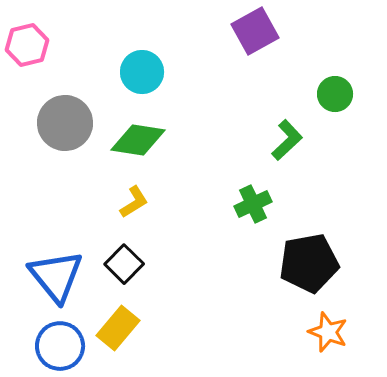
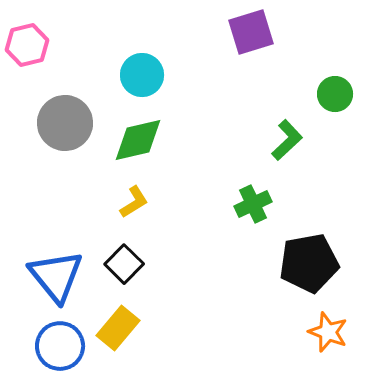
purple square: moved 4 px left, 1 px down; rotated 12 degrees clockwise
cyan circle: moved 3 px down
green diamond: rotated 22 degrees counterclockwise
